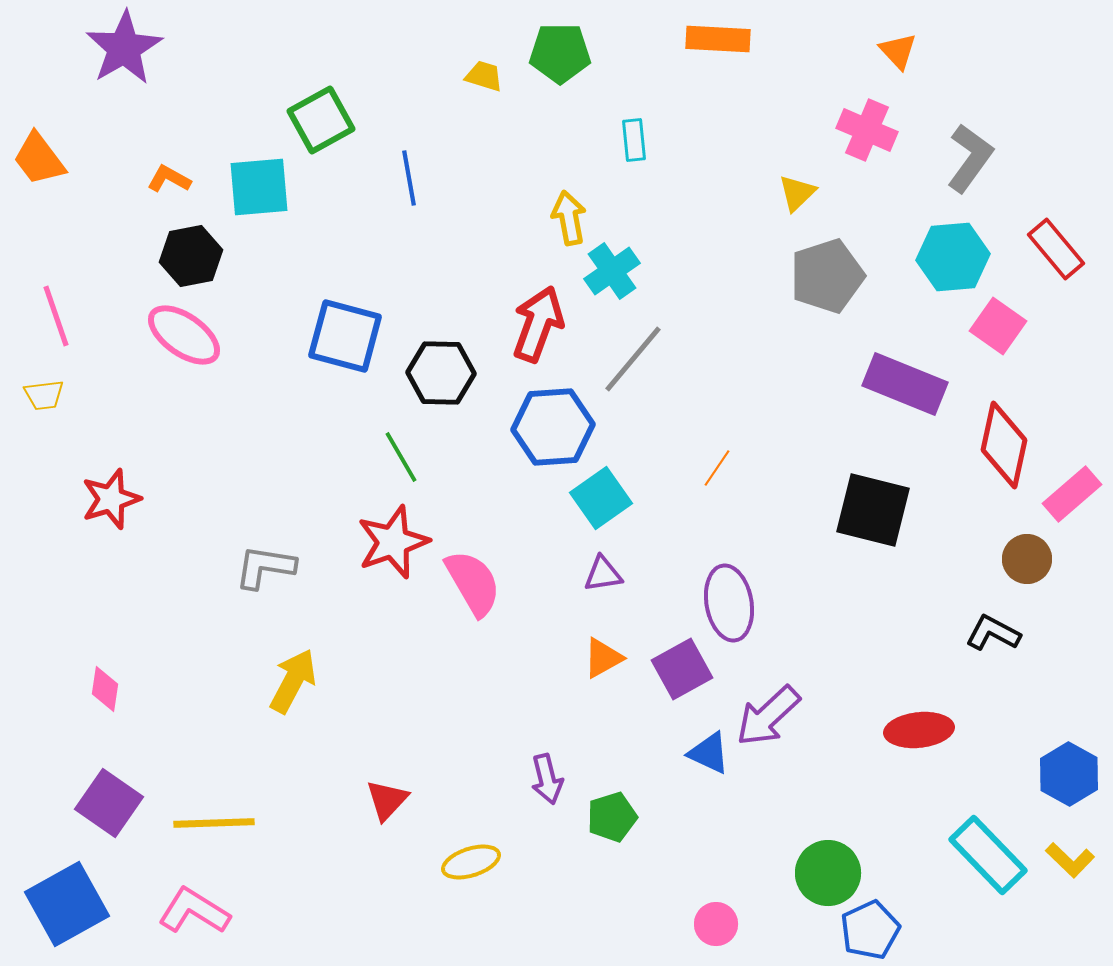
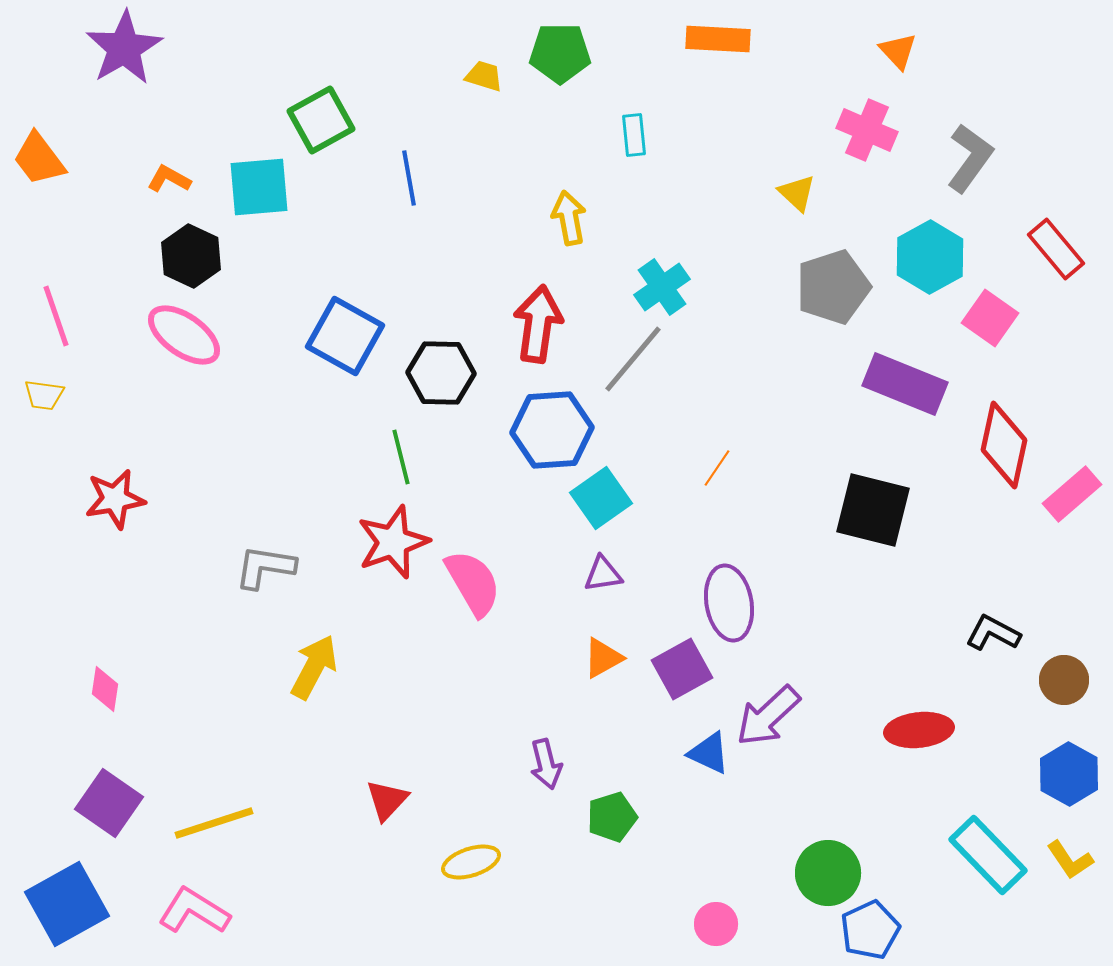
cyan rectangle at (634, 140): moved 5 px up
yellow triangle at (797, 193): rotated 33 degrees counterclockwise
black hexagon at (191, 256): rotated 24 degrees counterclockwise
cyan hexagon at (953, 257): moved 23 px left; rotated 24 degrees counterclockwise
cyan cross at (612, 271): moved 50 px right, 16 px down
gray pentagon at (827, 276): moved 6 px right, 11 px down
red arrow at (538, 324): rotated 12 degrees counterclockwise
pink square at (998, 326): moved 8 px left, 8 px up
blue square at (345, 336): rotated 14 degrees clockwise
yellow trapezoid at (44, 395): rotated 15 degrees clockwise
blue hexagon at (553, 427): moved 1 px left, 3 px down
green line at (401, 457): rotated 16 degrees clockwise
red star at (111, 499): moved 4 px right; rotated 8 degrees clockwise
brown circle at (1027, 559): moved 37 px right, 121 px down
yellow arrow at (293, 681): moved 21 px right, 14 px up
purple arrow at (547, 779): moved 1 px left, 15 px up
yellow line at (214, 823): rotated 16 degrees counterclockwise
yellow L-shape at (1070, 860): rotated 12 degrees clockwise
